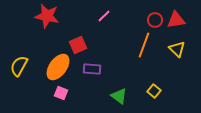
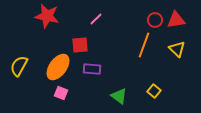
pink line: moved 8 px left, 3 px down
red square: moved 2 px right; rotated 18 degrees clockwise
